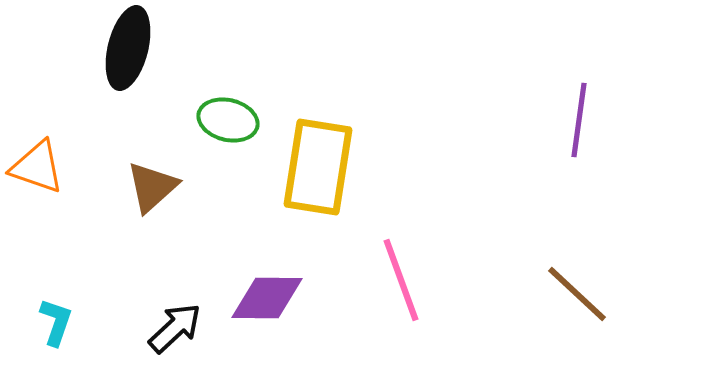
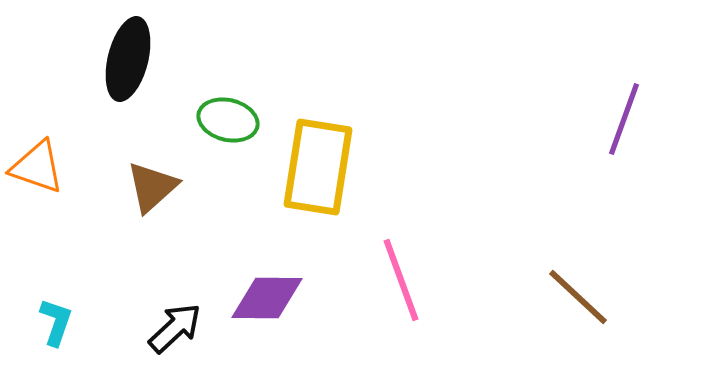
black ellipse: moved 11 px down
purple line: moved 45 px right, 1 px up; rotated 12 degrees clockwise
brown line: moved 1 px right, 3 px down
